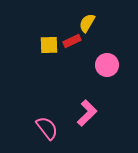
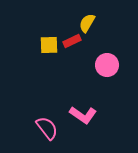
pink L-shape: moved 4 px left, 2 px down; rotated 80 degrees clockwise
